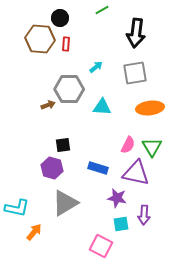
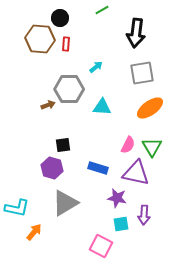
gray square: moved 7 px right
orange ellipse: rotated 28 degrees counterclockwise
